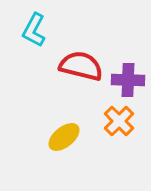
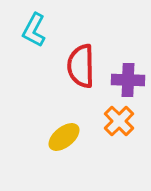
red semicircle: rotated 105 degrees counterclockwise
